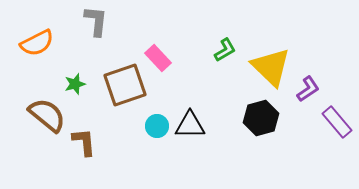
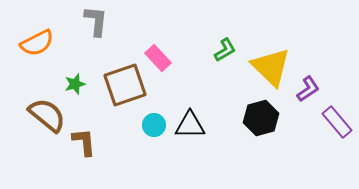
cyan circle: moved 3 px left, 1 px up
